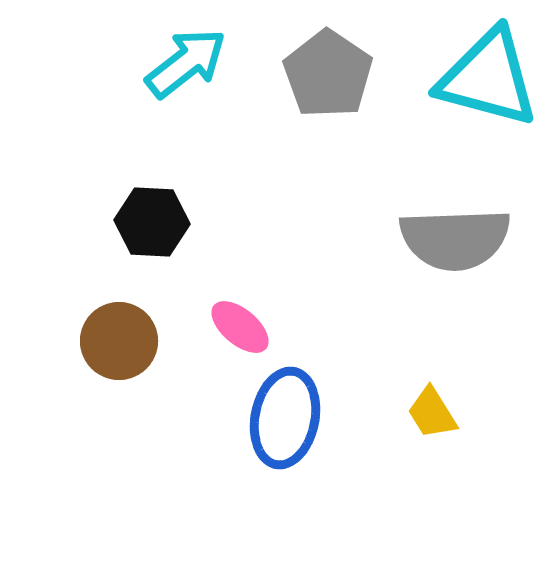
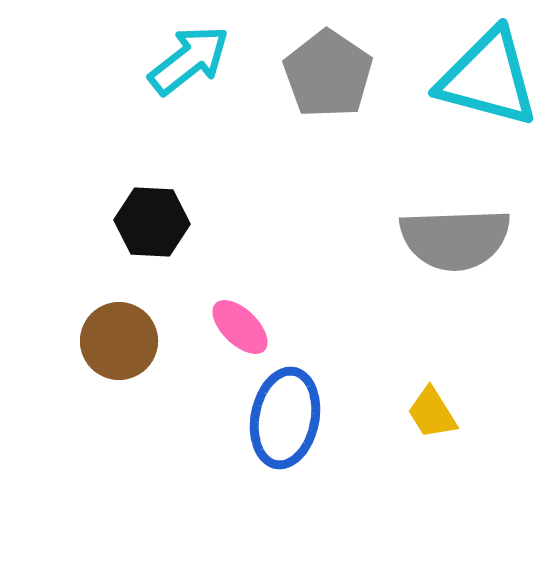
cyan arrow: moved 3 px right, 3 px up
pink ellipse: rotated 4 degrees clockwise
